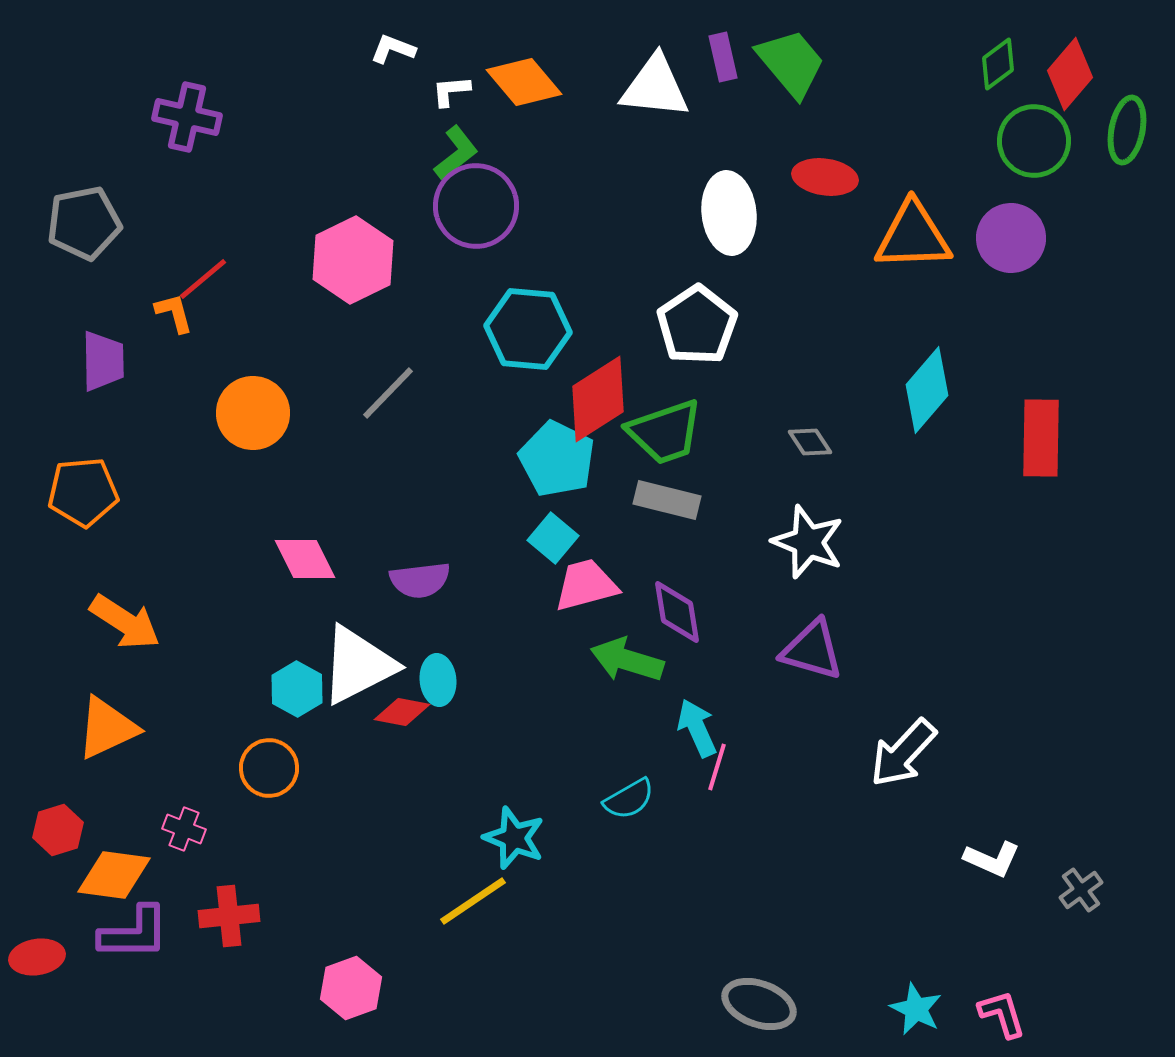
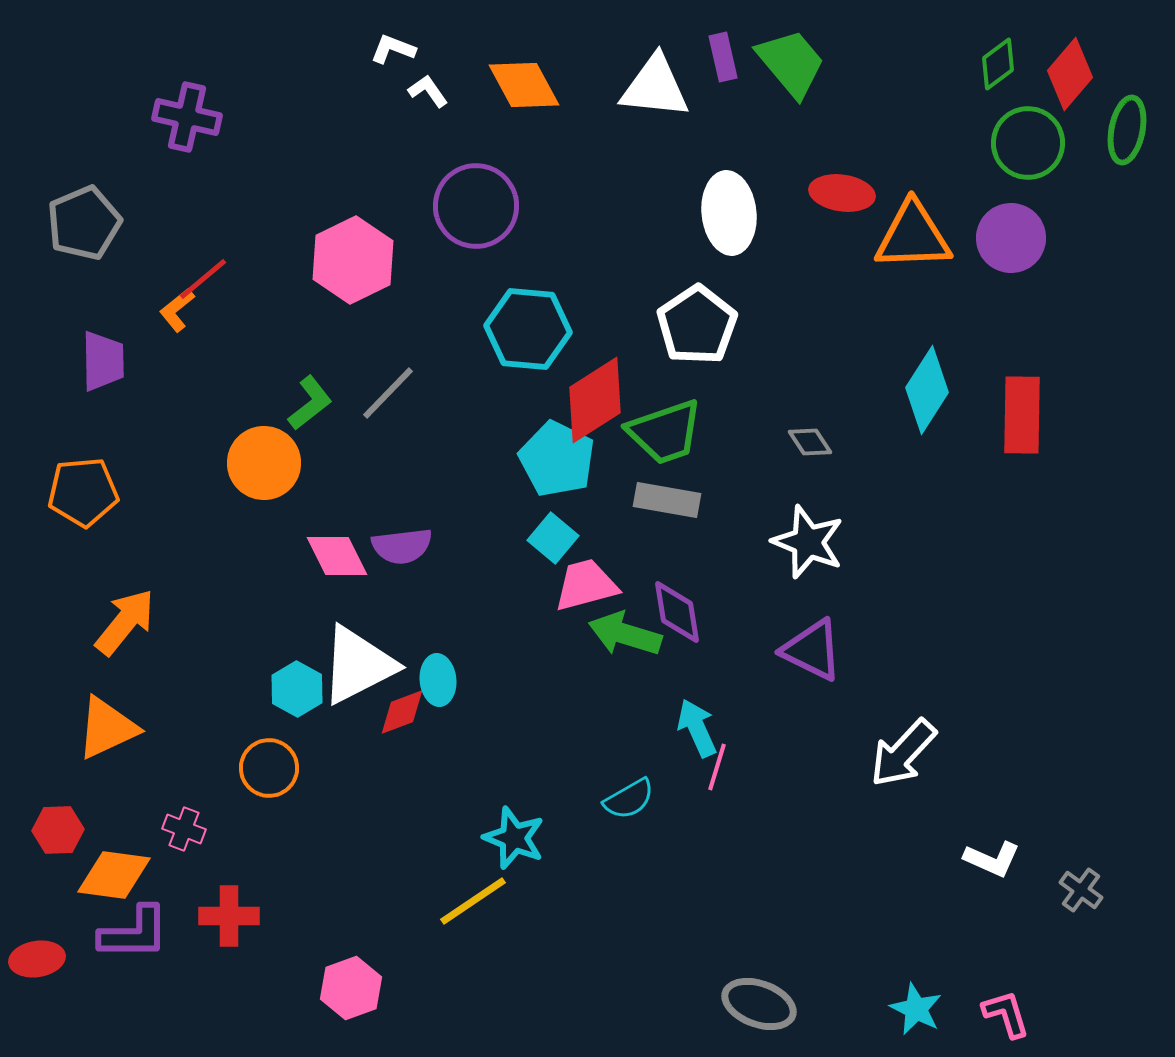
orange diamond at (524, 82): moved 3 px down; rotated 12 degrees clockwise
white L-shape at (451, 91): moved 23 px left; rotated 60 degrees clockwise
green circle at (1034, 141): moved 6 px left, 2 px down
green L-shape at (456, 153): moved 146 px left, 250 px down
red ellipse at (825, 177): moved 17 px right, 16 px down
gray pentagon at (84, 223): rotated 12 degrees counterclockwise
orange L-shape at (174, 313): moved 3 px right, 3 px up; rotated 114 degrees counterclockwise
cyan diamond at (927, 390): rotated 8 degrees counterclockwise
red diamond at (598, 399): moved 3 px left, 1 px down
orange circle at (253, 413): moved 11 px right, 50 px down
red rectangle at (1041, 438): moved 19 px left, 23 px up
gray rectangle at (667, 500): rotated 4 degrees counterclockwise
pink diamond at (305, 559): moved 32 px right, 3 px up
purple semicircle at (420, 580): moved 18 px left, 34 px up
orange arrow at (125, 622): rotated 84 degrees counterclockwise
purple triangle at (812, 650): rotated 10 degrees clockwise
green arrow at (627, 660): moved 2 px left, 26 px up
red diamond at (402, 712): rotated 32 degrees counterclockwise
red hexagon at (58, 830): rotated 15 degrees clockwise
gray cross at (1081, 890): rotated 18 degrees counterclockwise
red cross at (229, 916): rotated 6 degrees clockwise
red ellipse at (37, 957): moved 2 px down
pink L-shape at (1002, 1014): moved 4 px right
